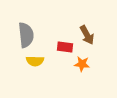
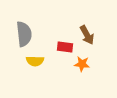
gray semicircle: moved 2 px left, 1 px up
